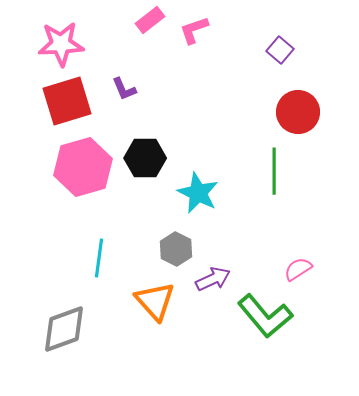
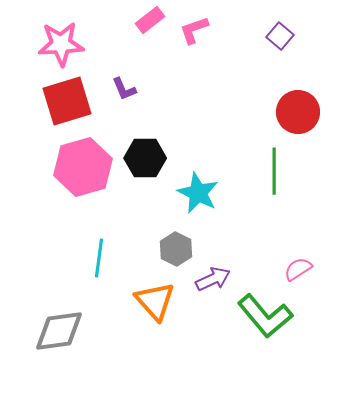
purple square: moved 14 px up
gray diamond: moved 5 px left, 2 px down; rotated 12 degrees clockwise
